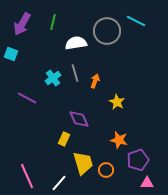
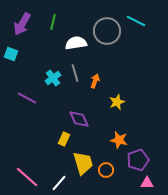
yellow star: rotated 21 degrees clockwise
pink line: moved 1 px down; rotated 25 degrees counterclockwise
